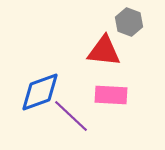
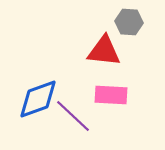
gray hexagon: rotated 16 degrees counterclockwise
blue diamond: moved 2 px left, 7 px down
purple line: moved 2 px right
